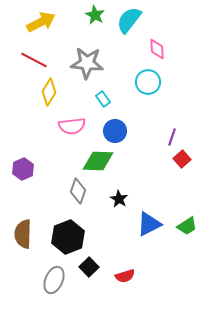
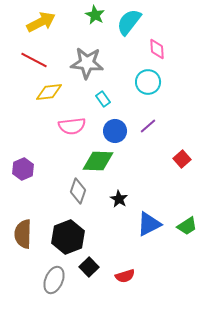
cyan semicircle: moved 2 px down
yellow diamond: rotated 52 degrees clockwise
purple line: moved 24 px left, 11 px up; rotated 30 degrees clockwise
